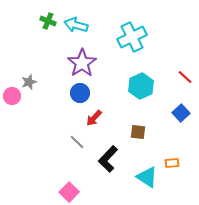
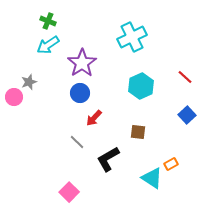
cyan arrow: moved 28 px left, 20 px down; rotated 50 degrees counterclockwise
pink circle: moved 2 px right, 1 px down
blue square: moved 6 px right, 2 px down
black L-shape: rotated 16 degrees clockwise
orange rectangle: moved 1 px left, 1 px down; rotated 24 degrees counterclockwise
cyan triangle: moved 5 px right, 1 px down
